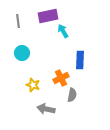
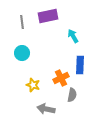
gray line: moved 4 px right, 1 px down
cyan arrow: moved 10 px right, 5 px down
blue rectangle: moved 5 px down
